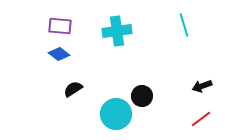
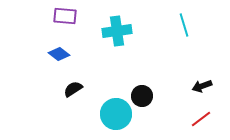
purple rectangle: moved 5 px right, 10 px up
